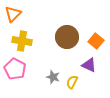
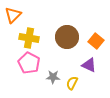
orange triangle: moved 1 px down
yellow cross: moved 7 px right, 3 px up
pink pentagon: moved 14 px right, 6 px up
gray star: rotated 16 degrees counterclockwise
yellow semicircle: moved 1 px down
